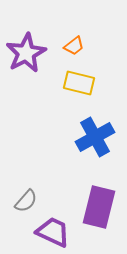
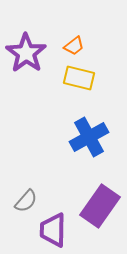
purple star: rotated 9 degrees counterclockwise
yellow rectangle: moved 5 px up
blue cross: moved 6 px left
purple rectangle: moved 1 px right, 1 px up; rotated 21 degrees clockwise
purple trapezoid: moved 2 px up; rotated 114 degrees counterclockwise
